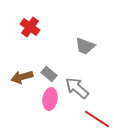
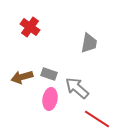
gray trapezoid: moved 4 px right, 3 px up; rotated 100 degrees counterclockwise
gray rectangle: rotated 21 degrees counterclockwise
